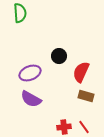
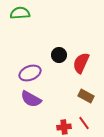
green semicircle: rotated 90 degrees counterclockwise
black circle: moved 1 px up
red semicircle: moved 9 px up
brown rectangle: rotated 14 degrees clockwise
red line: moved 4 px up
